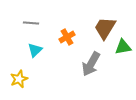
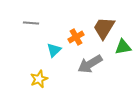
brown trapezoid: moved 1 px left
orange cross: moved 9 px right
cyan triangle: moved 19 px right
gray arrow: moved 1 px left; rotated 30 degrees clockwise
yellow star: moved 20 px right
